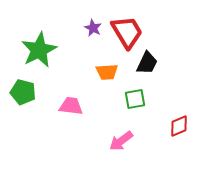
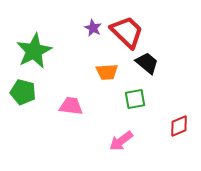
red trapezoid: rotated 15 degrees counterclockwise
green star: moved 5 px left, 1 px down
black trapezoid: rotated 75 degrees counterclockwise
